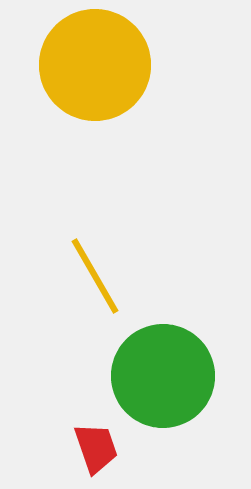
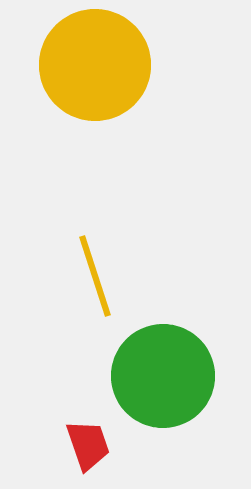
yellow line: rotated 12 degrees clockwise
red trapezoid: moved 8 px left, 3 px up
